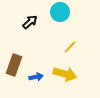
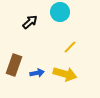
blue arrow: moved 1 px right, 4 px up
